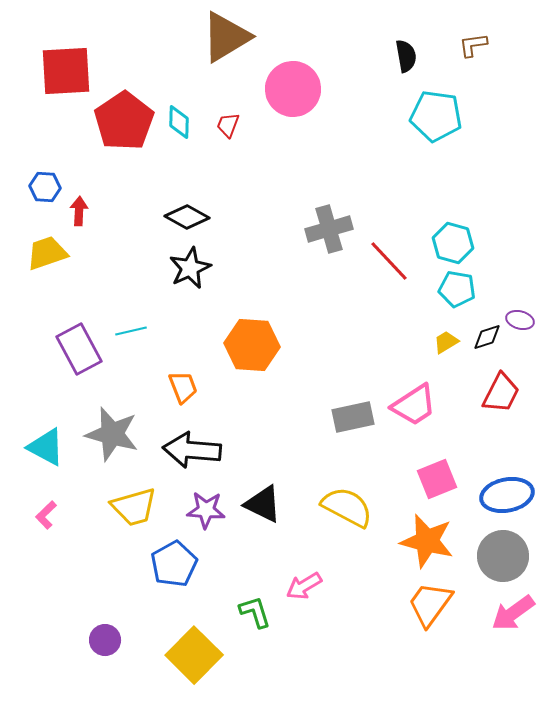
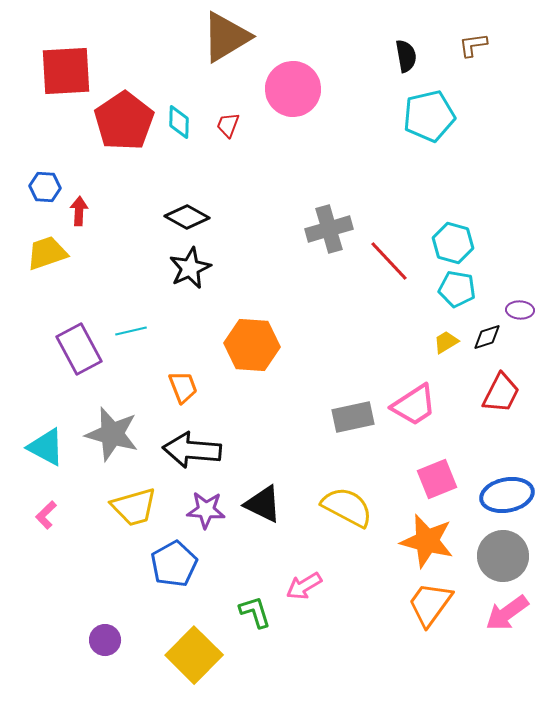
cyan pentagon at (436, 116): moved 7 px left; rotated 21 degrees counterclockwise
purple ellipse at (520, 320): moved 10 px up; rotated 12 degrees counterclockwise
pink arrow at (513, 613): moved 6 px left
